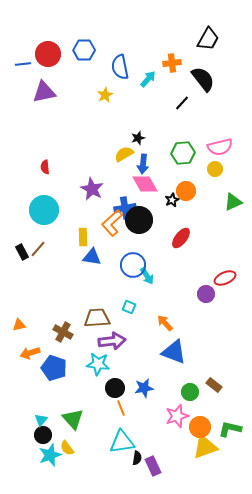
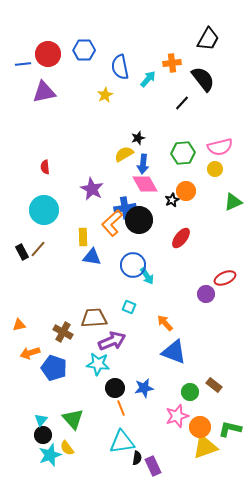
brown trapezoid at (97, 318): moved 3 px left
purple arrow at (112, 341): rotated 16 degrees counterclockwise
